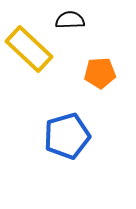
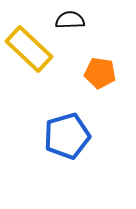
orange pentagon: rotated 12 degrees clockwise
